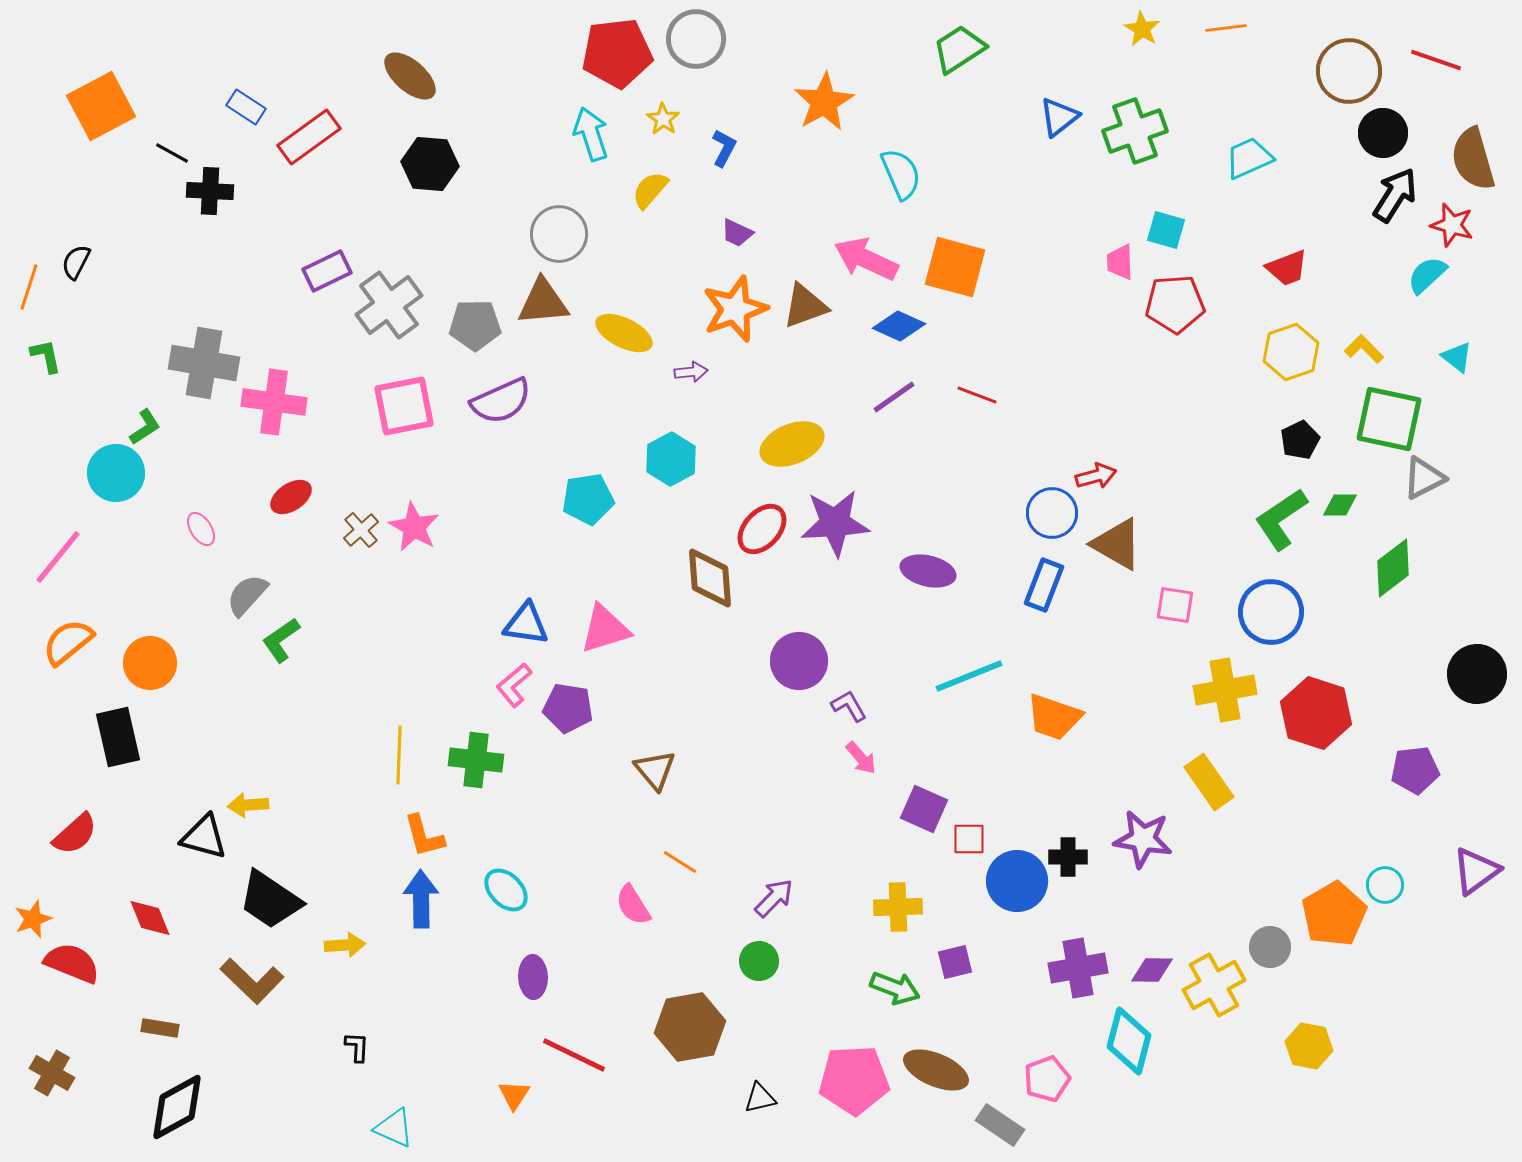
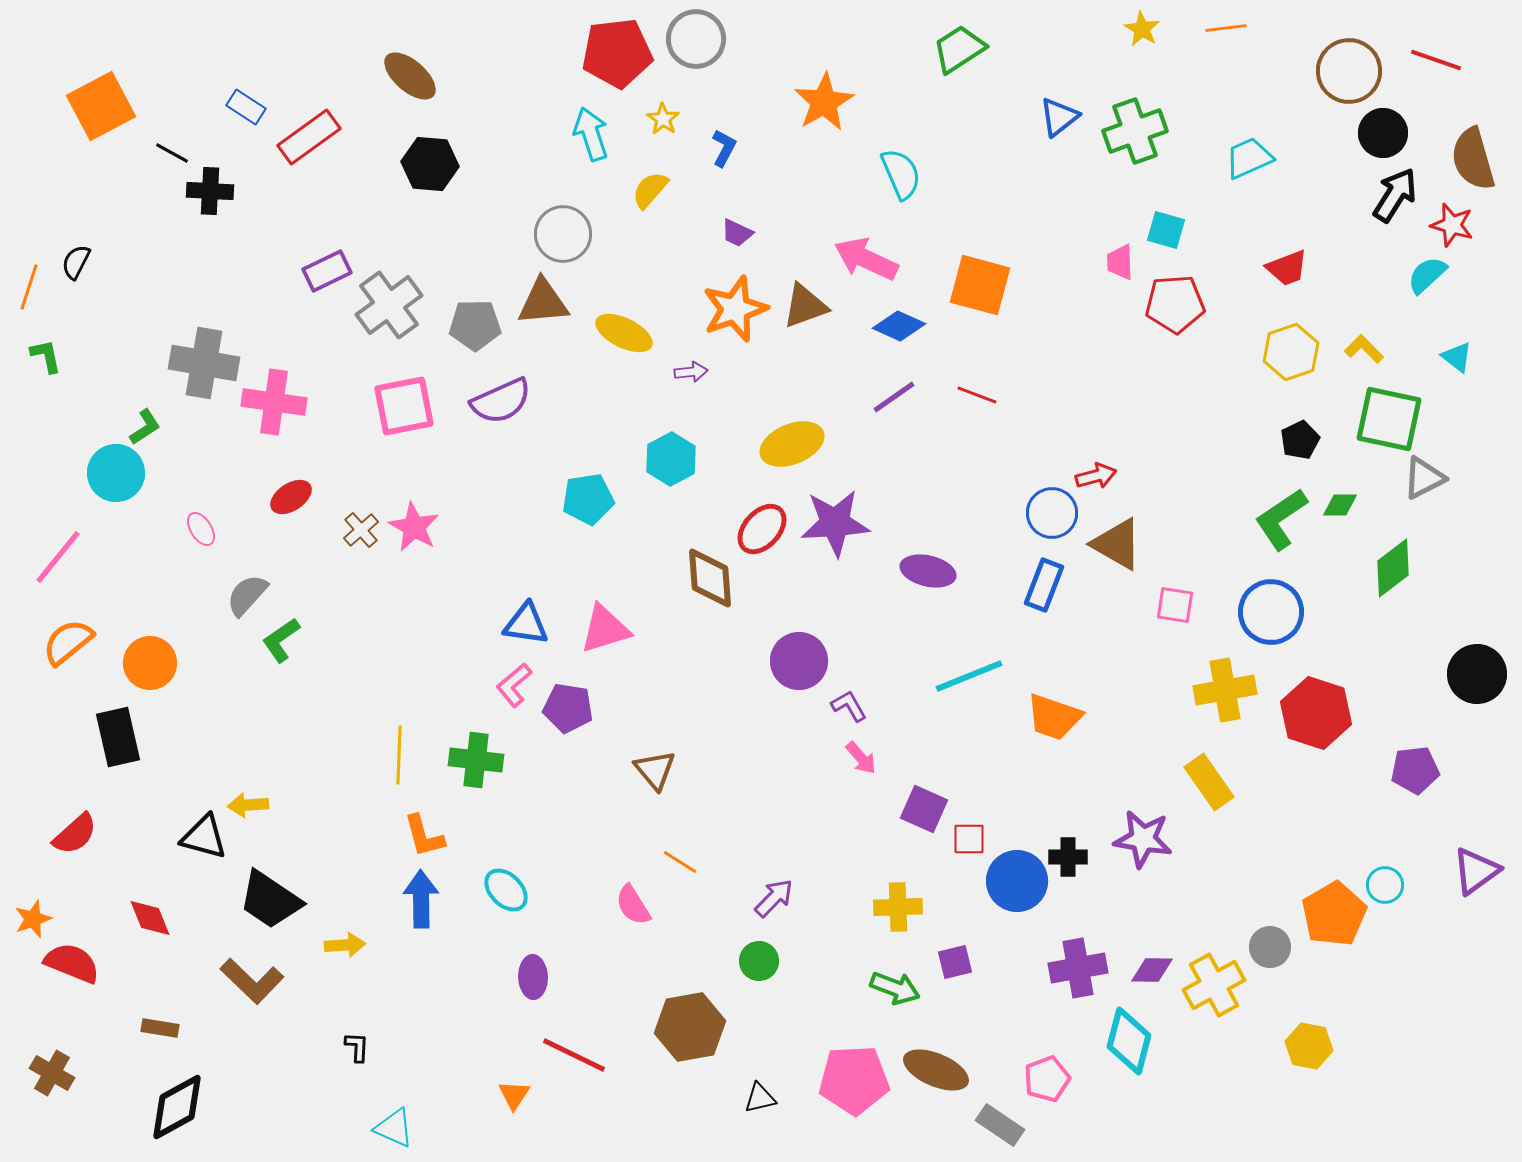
gray circle at (559, 234): moved 4 px right
orange square at (955, 267): moved 25 px right, 18 px down
